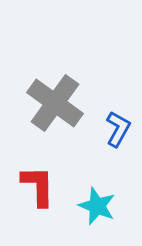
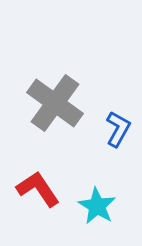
red L-shape: moved 3 px down; rotated 33 degrees counterclockwise
cyan star: rotated 9 degrees clockwise
